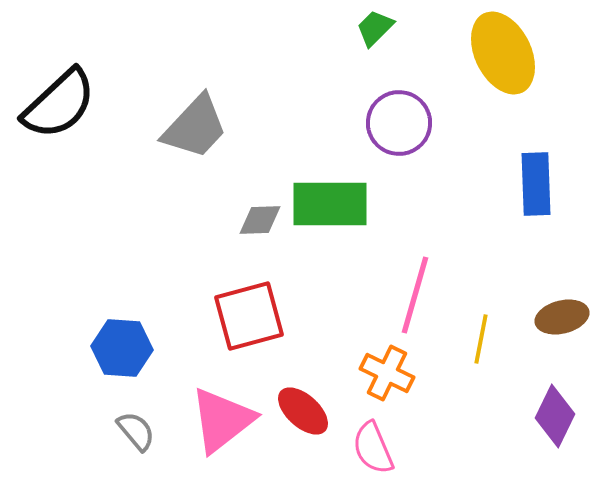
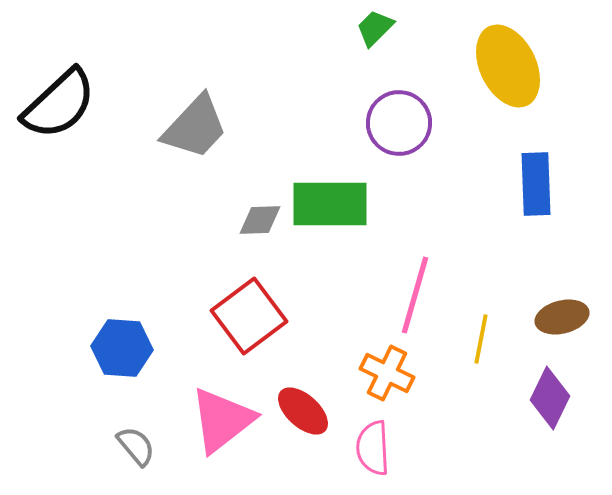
yellow ellipse: moved 5 px right, 13 px down
red square: rotated 22 degrees counterclockwise
purple diamond: moved 5 px left, 18 px up
gray semicircle: moved 15 px down
pink semicircle: rotated 20 degrees clockwise
